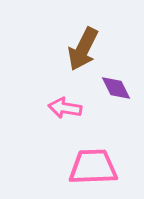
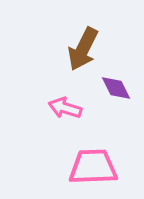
pink arrow: rotated 8 degrees clockwise
